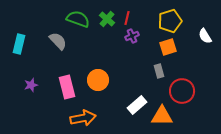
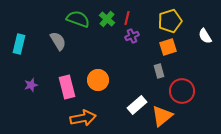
gray semicircle: rotated 12 degrees clockwise
orange triangle: rotated 40 degrees counterclockwise
